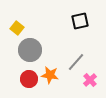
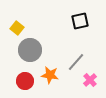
red circle: moved 4 px left, 2 px down
